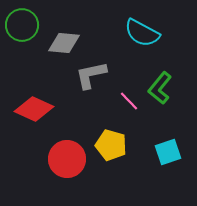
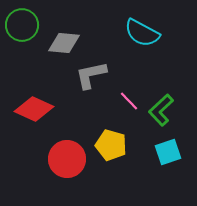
green L-shape: moved 1 px right, 22 px down; rotated 8 degrees clockwise
